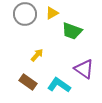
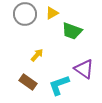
cyan L-shape: rotated 55 degrees counterclockwise
